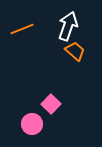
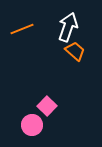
white arrow: moved 1 px down
pink square: moved 4 px left, 2 px down
pink circle: moved 1 px down
